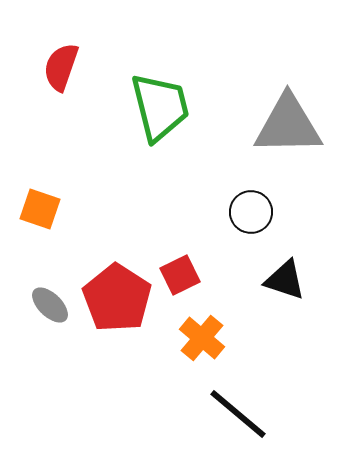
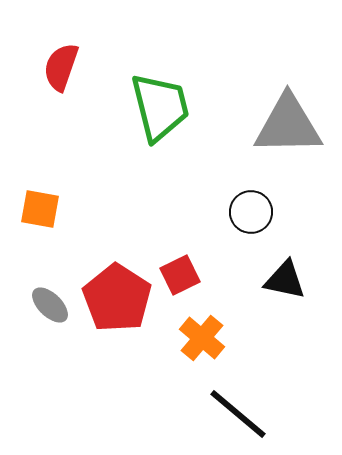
orange square: rotated 9 degrees counterclockwise
black triangle: rotated 6 degrees counterclockwise
